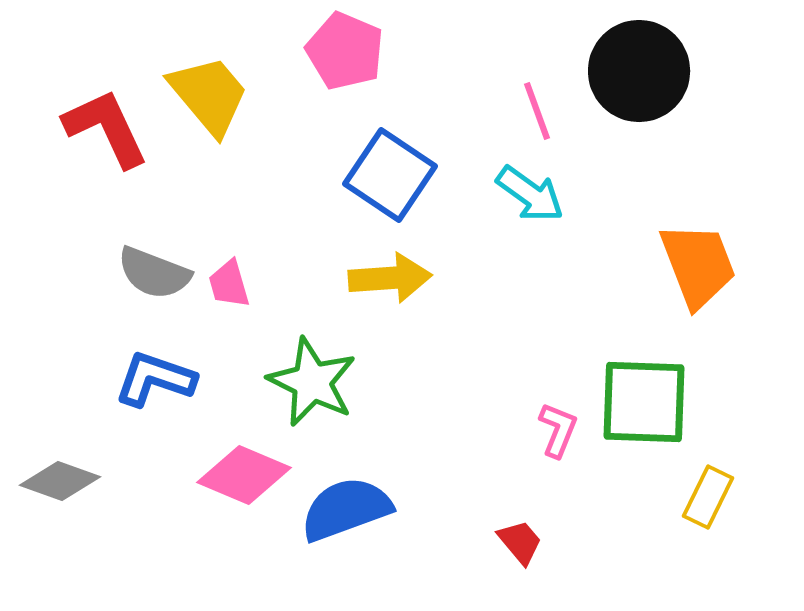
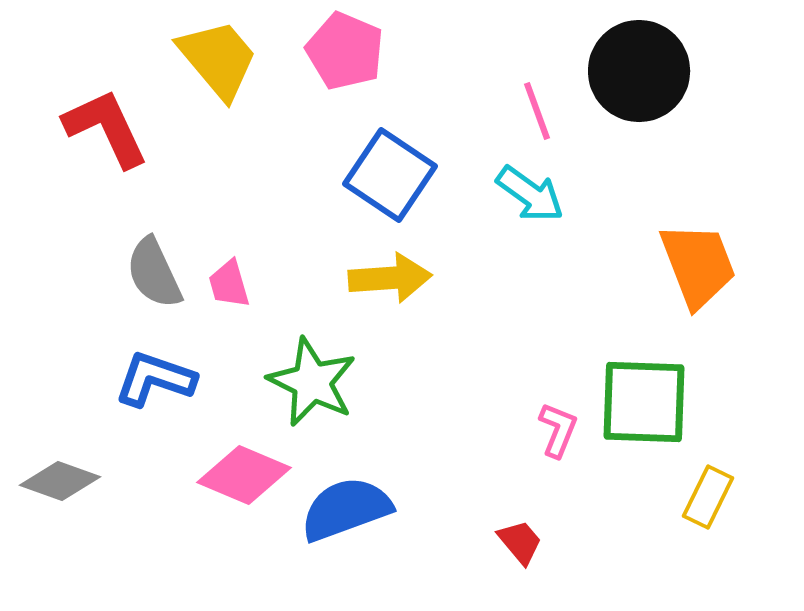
yellow trapezoid: moved 9 px right, 36 px up
gray semicircle: rotated 44 degrees clockwise
